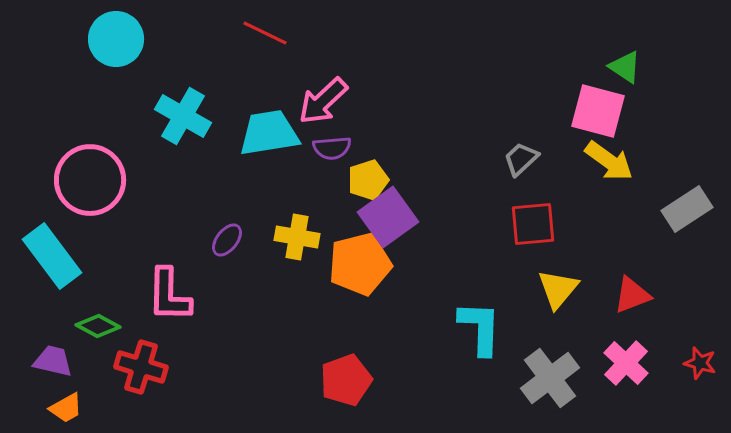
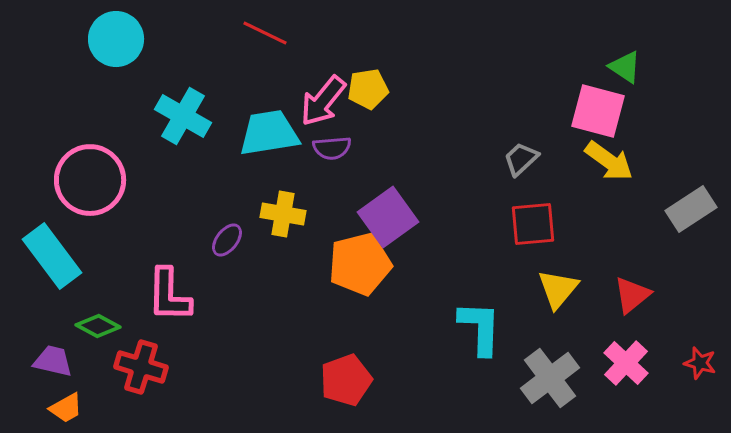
pink arrow: rotated 8 degrees counterclockwise
yellow pentagon: moved 91 px up; rotated 9 degrees clockwise
gray rectangle: moved 4 px right
yellow cross: moved 14 px left, 23 px up
red triangle: rotated 18 degrees counterclockwise
